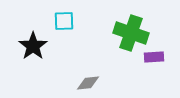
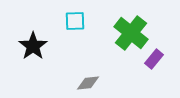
cyan square: moved 11 px right
green cross: rotated 20 degrees clockwise
purple rectangle: moved 2 px down; rotated 48 degrees counterclockwise
